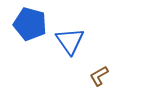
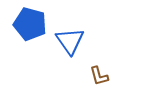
brown L-shape: rotated 75 degrees counterclockwise
